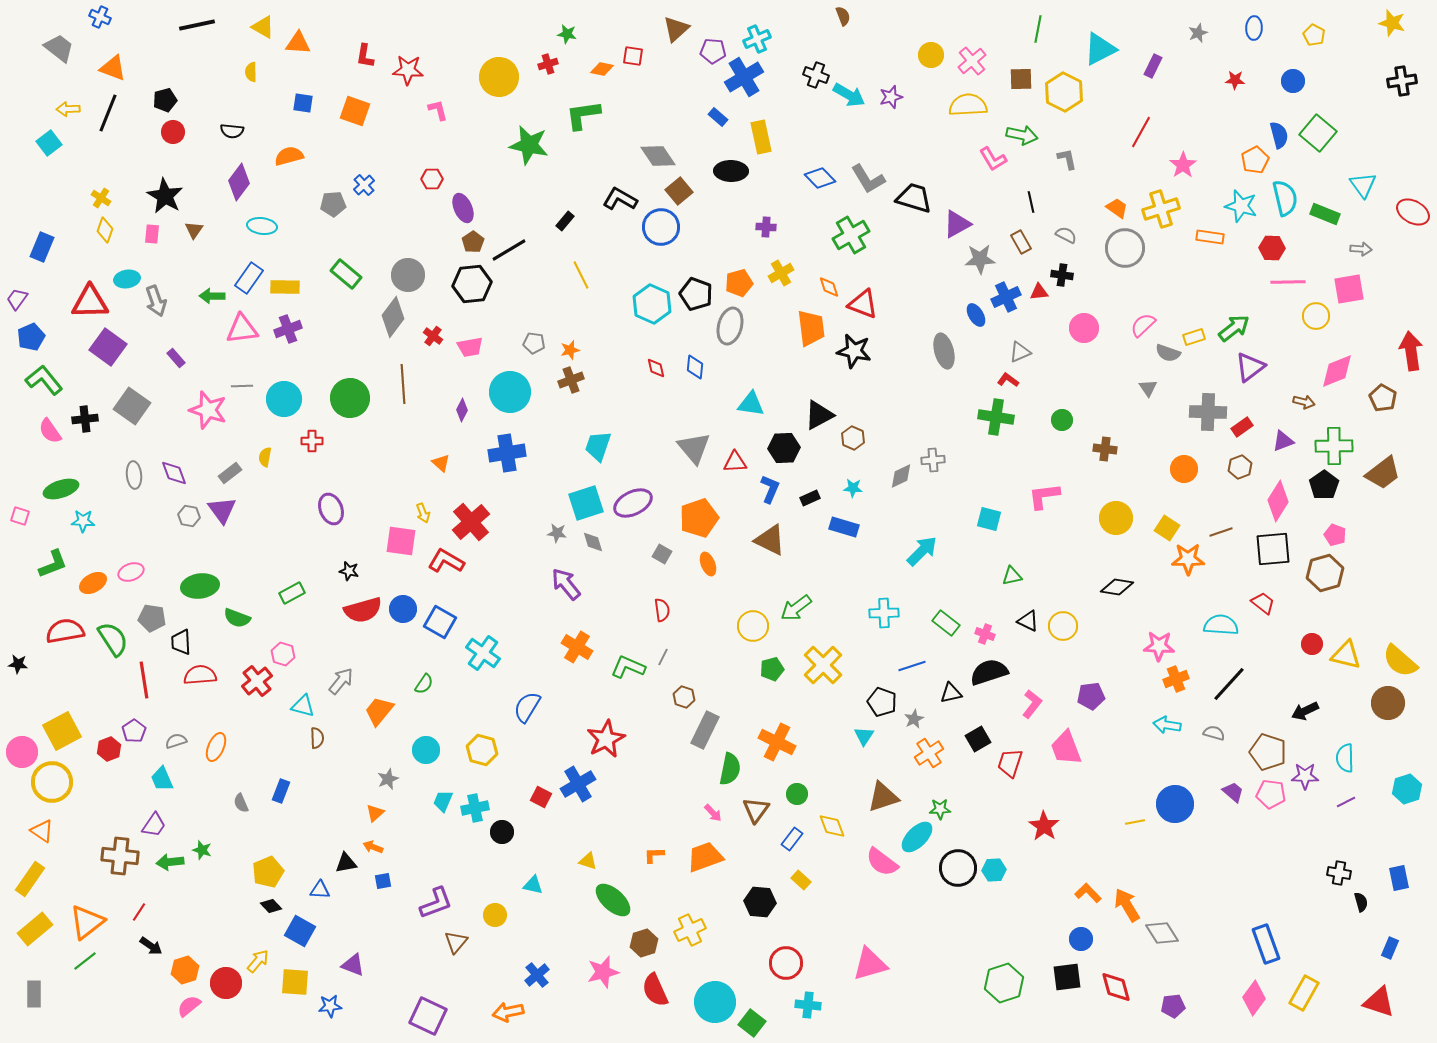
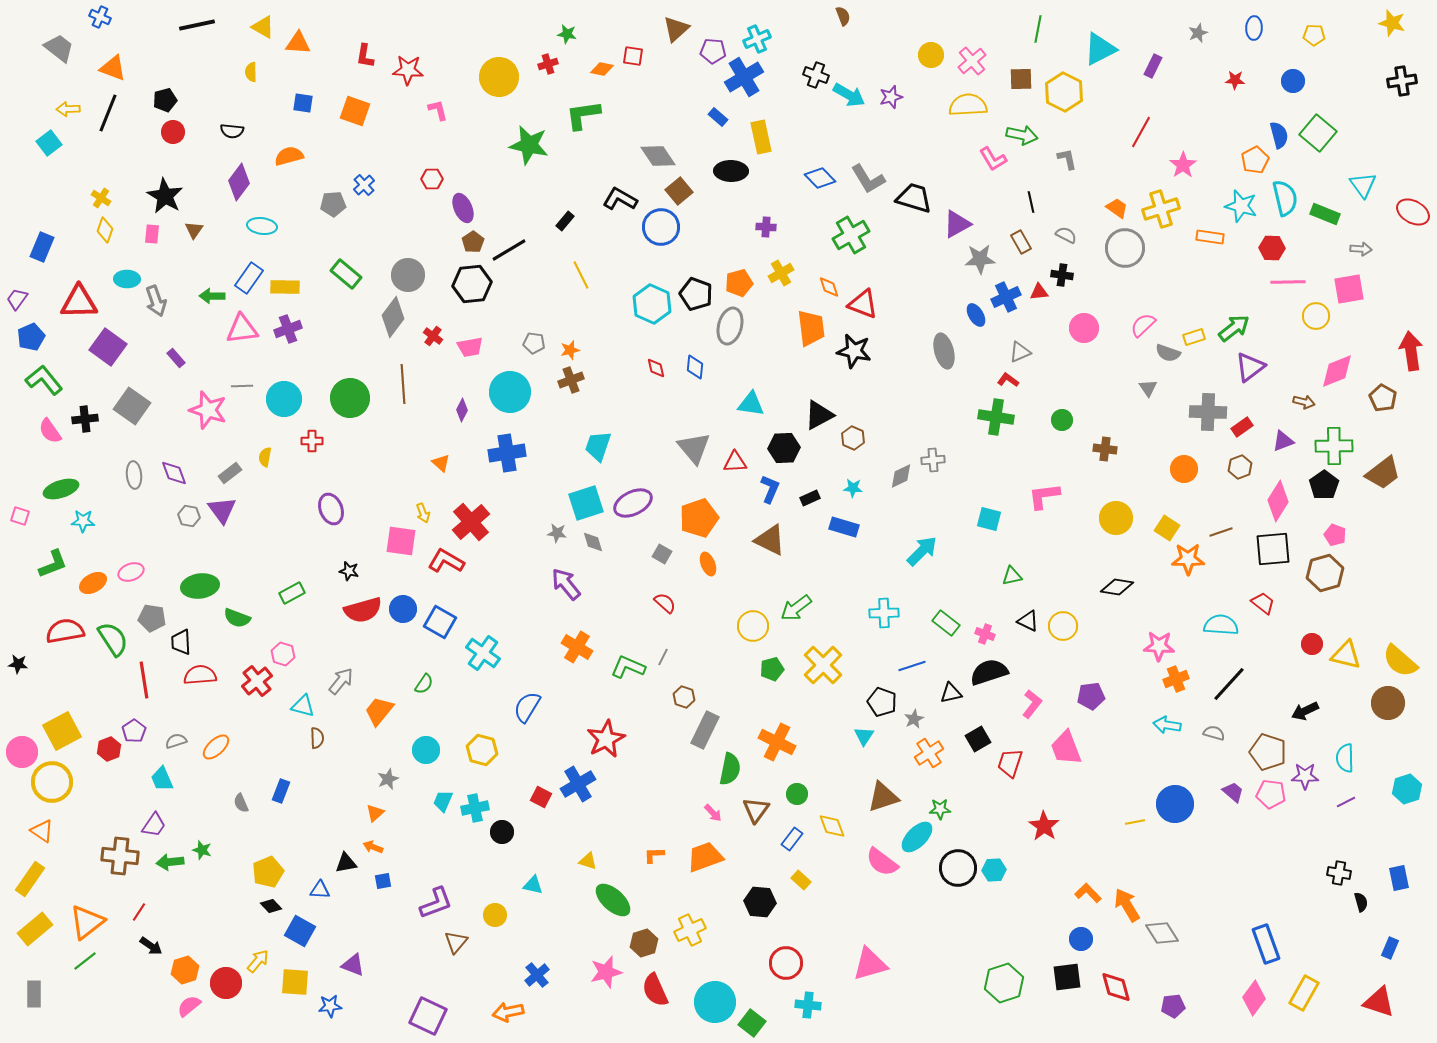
yellow pentagon at (1314, 35): rotated 25 degrees counterclockwise
cyan ellipse at (127, 279): rotated 10 degrees clockwise
red triangle at (90, 302): moved 11 px left
red semicircle at (662, 610): moved 3 px right, 7 px up; rotated 40 degrees counterclockwise
orange ellipse at (216, 747): rotated 24 degrees clockwise
pink star at (603, 972): moved 3 px right
